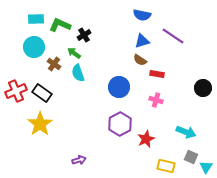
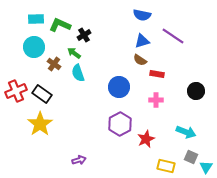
black circle: moved 7 px left, 3 px down
black rectangle: moved 1 px down
pink cross: rotated 16 degrees counterclockwise
